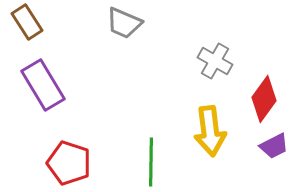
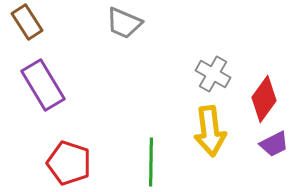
gray cross: moved 2 px left, 13 px down
purple trapezoid: moved 2 px up
